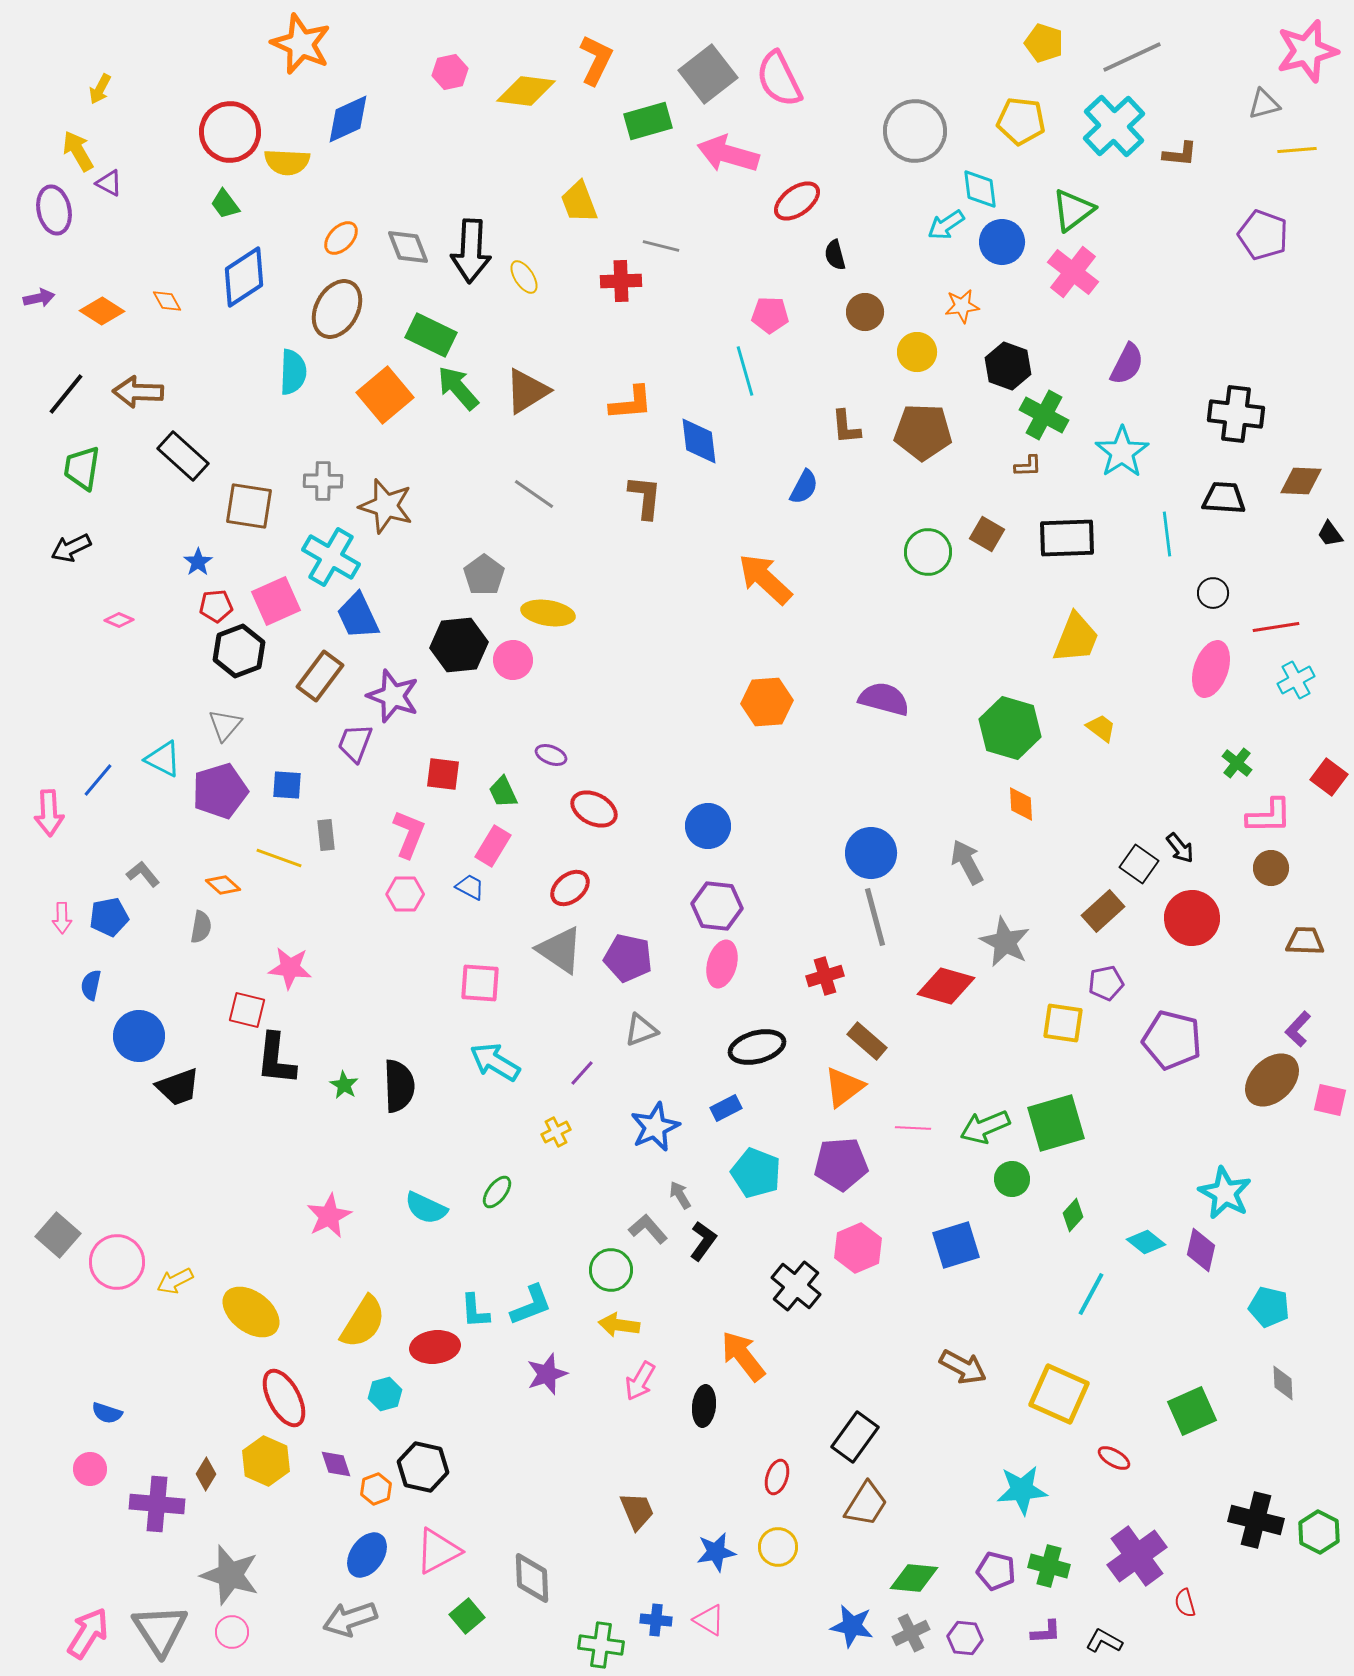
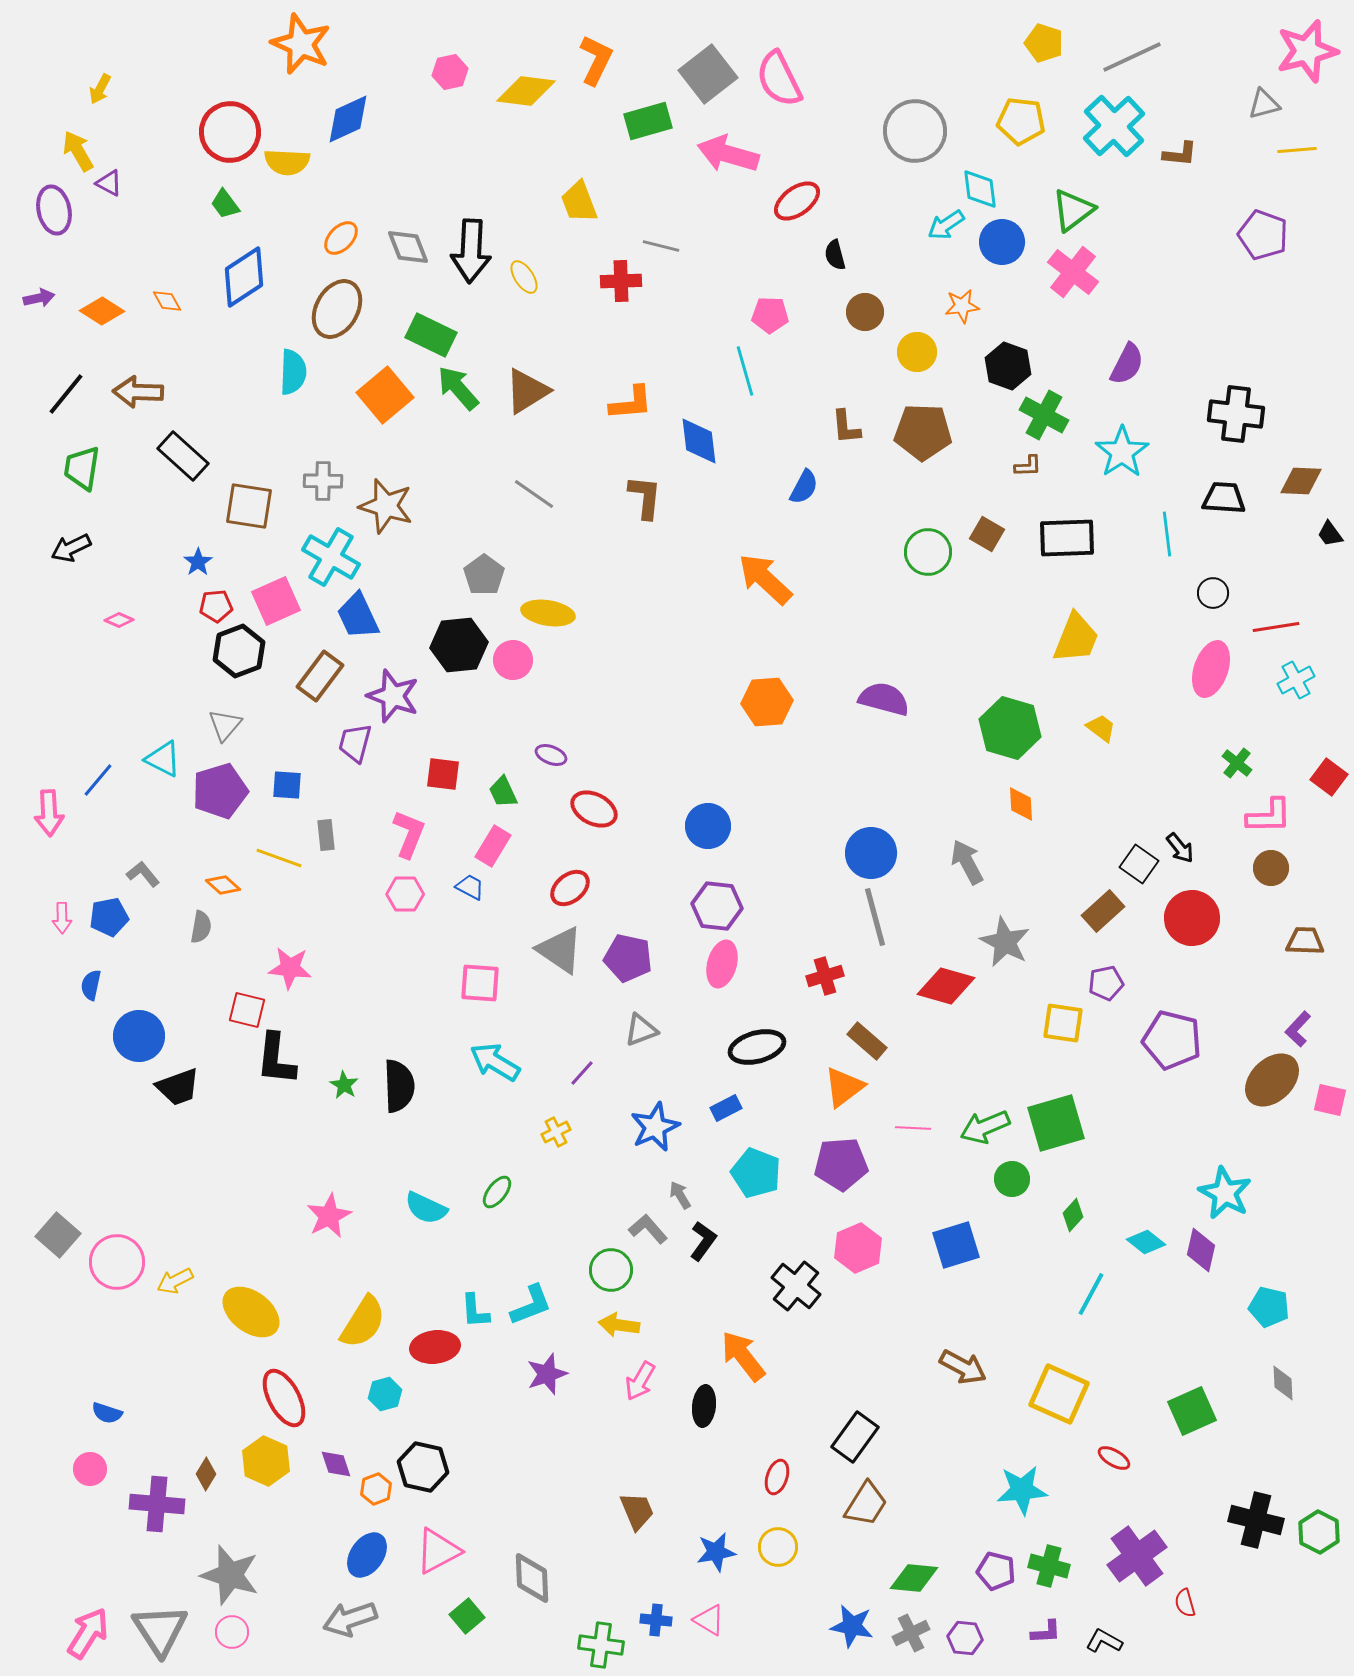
purple trapezoid at (355, 743): rotated 6 degrees counterclockwise
